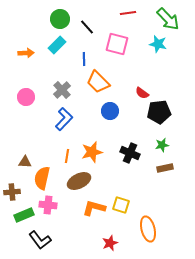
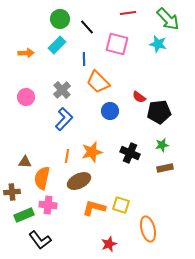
red semicircle: moved 3 px left, 4 px down
red star: moved 1 px left, 1 px down
